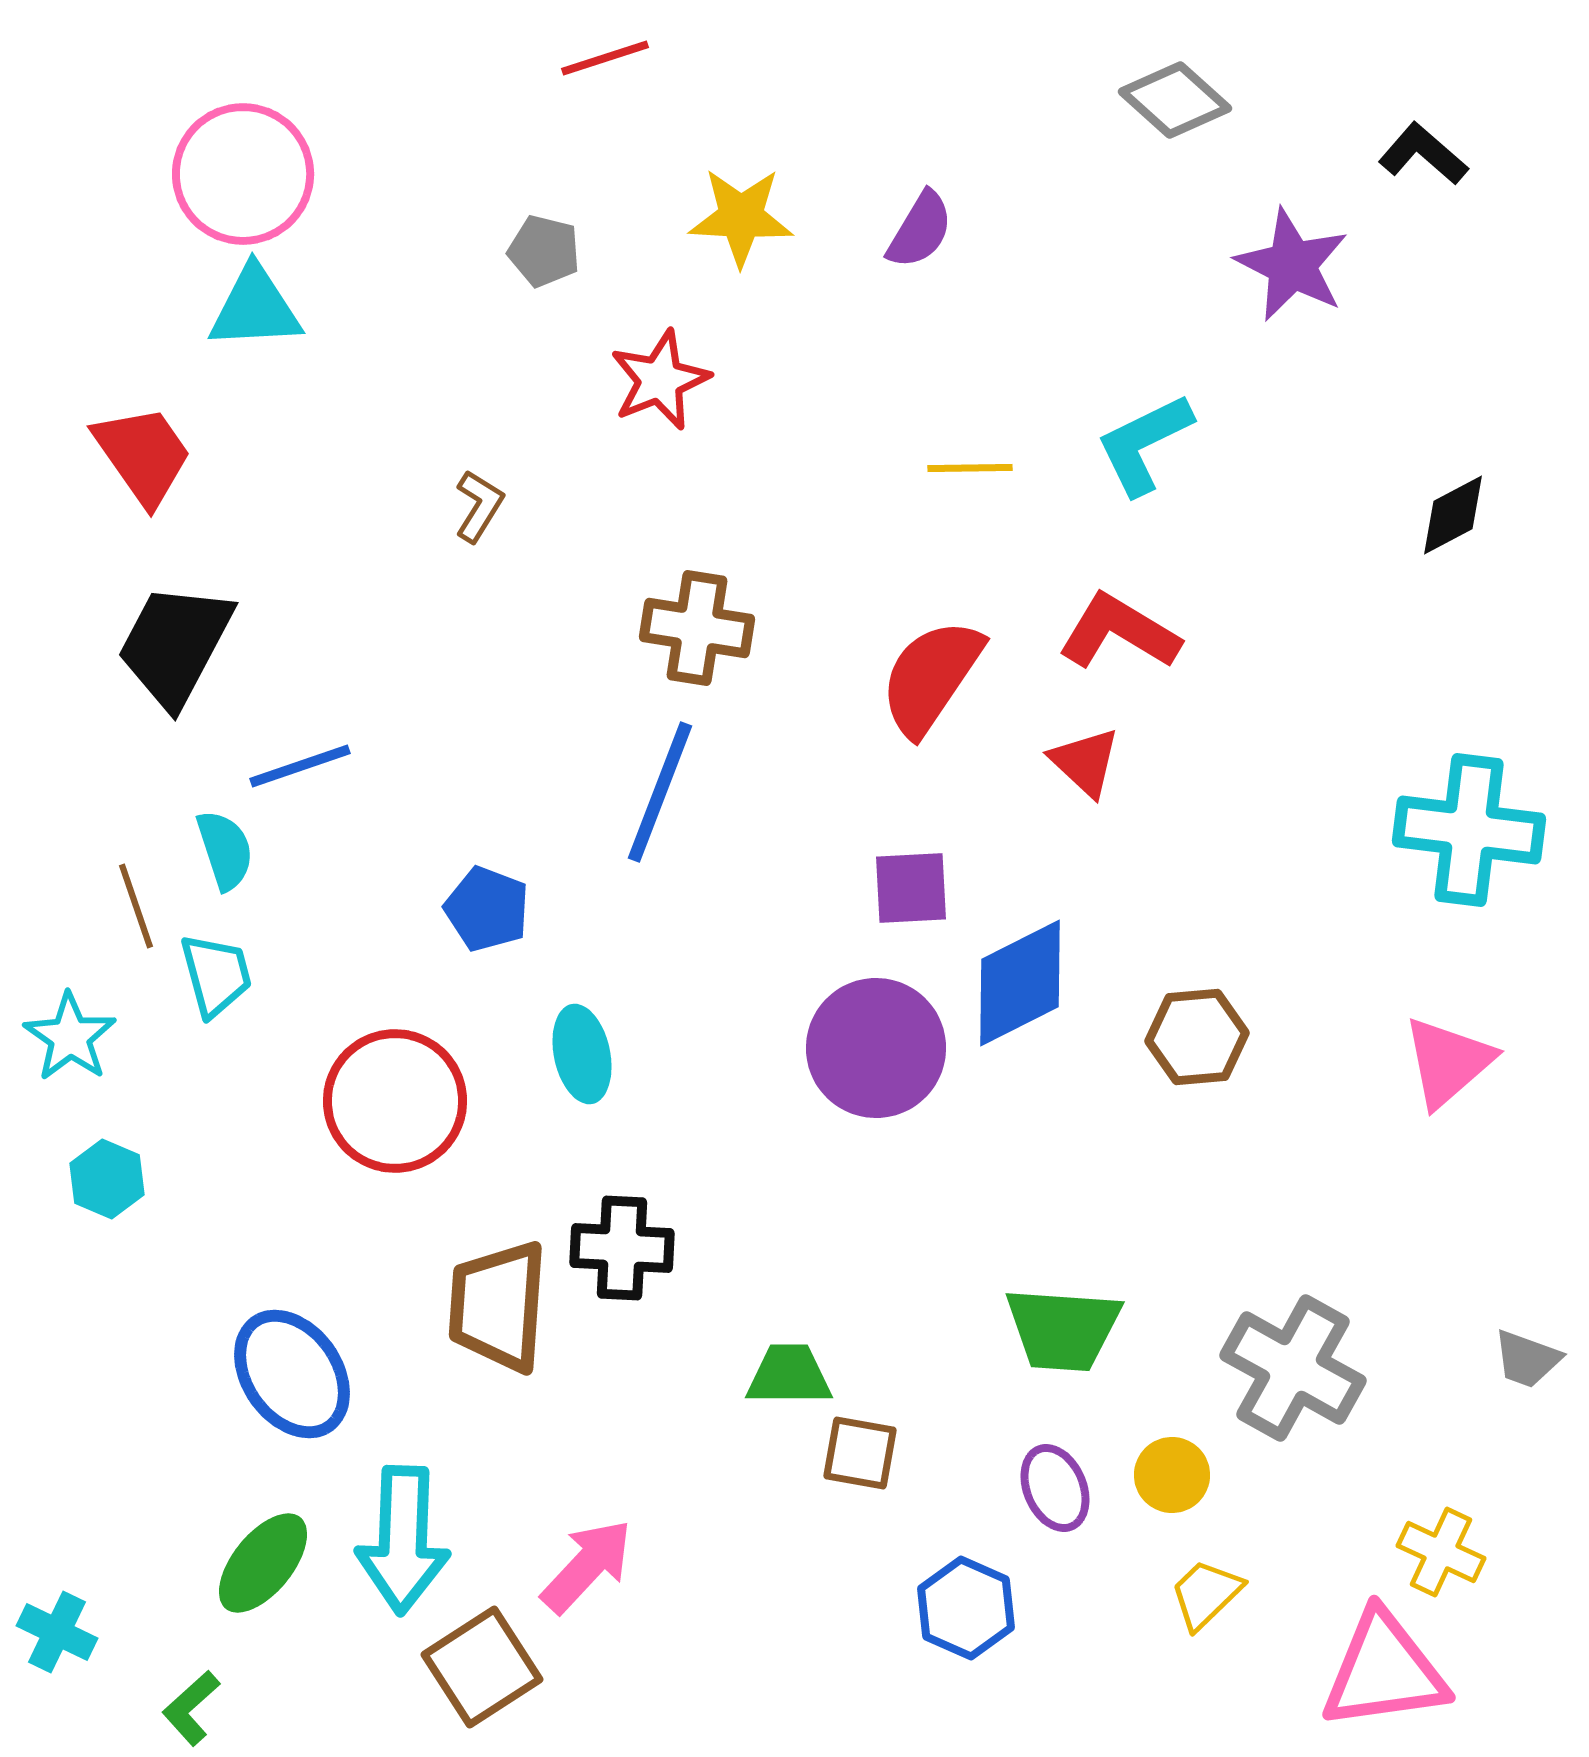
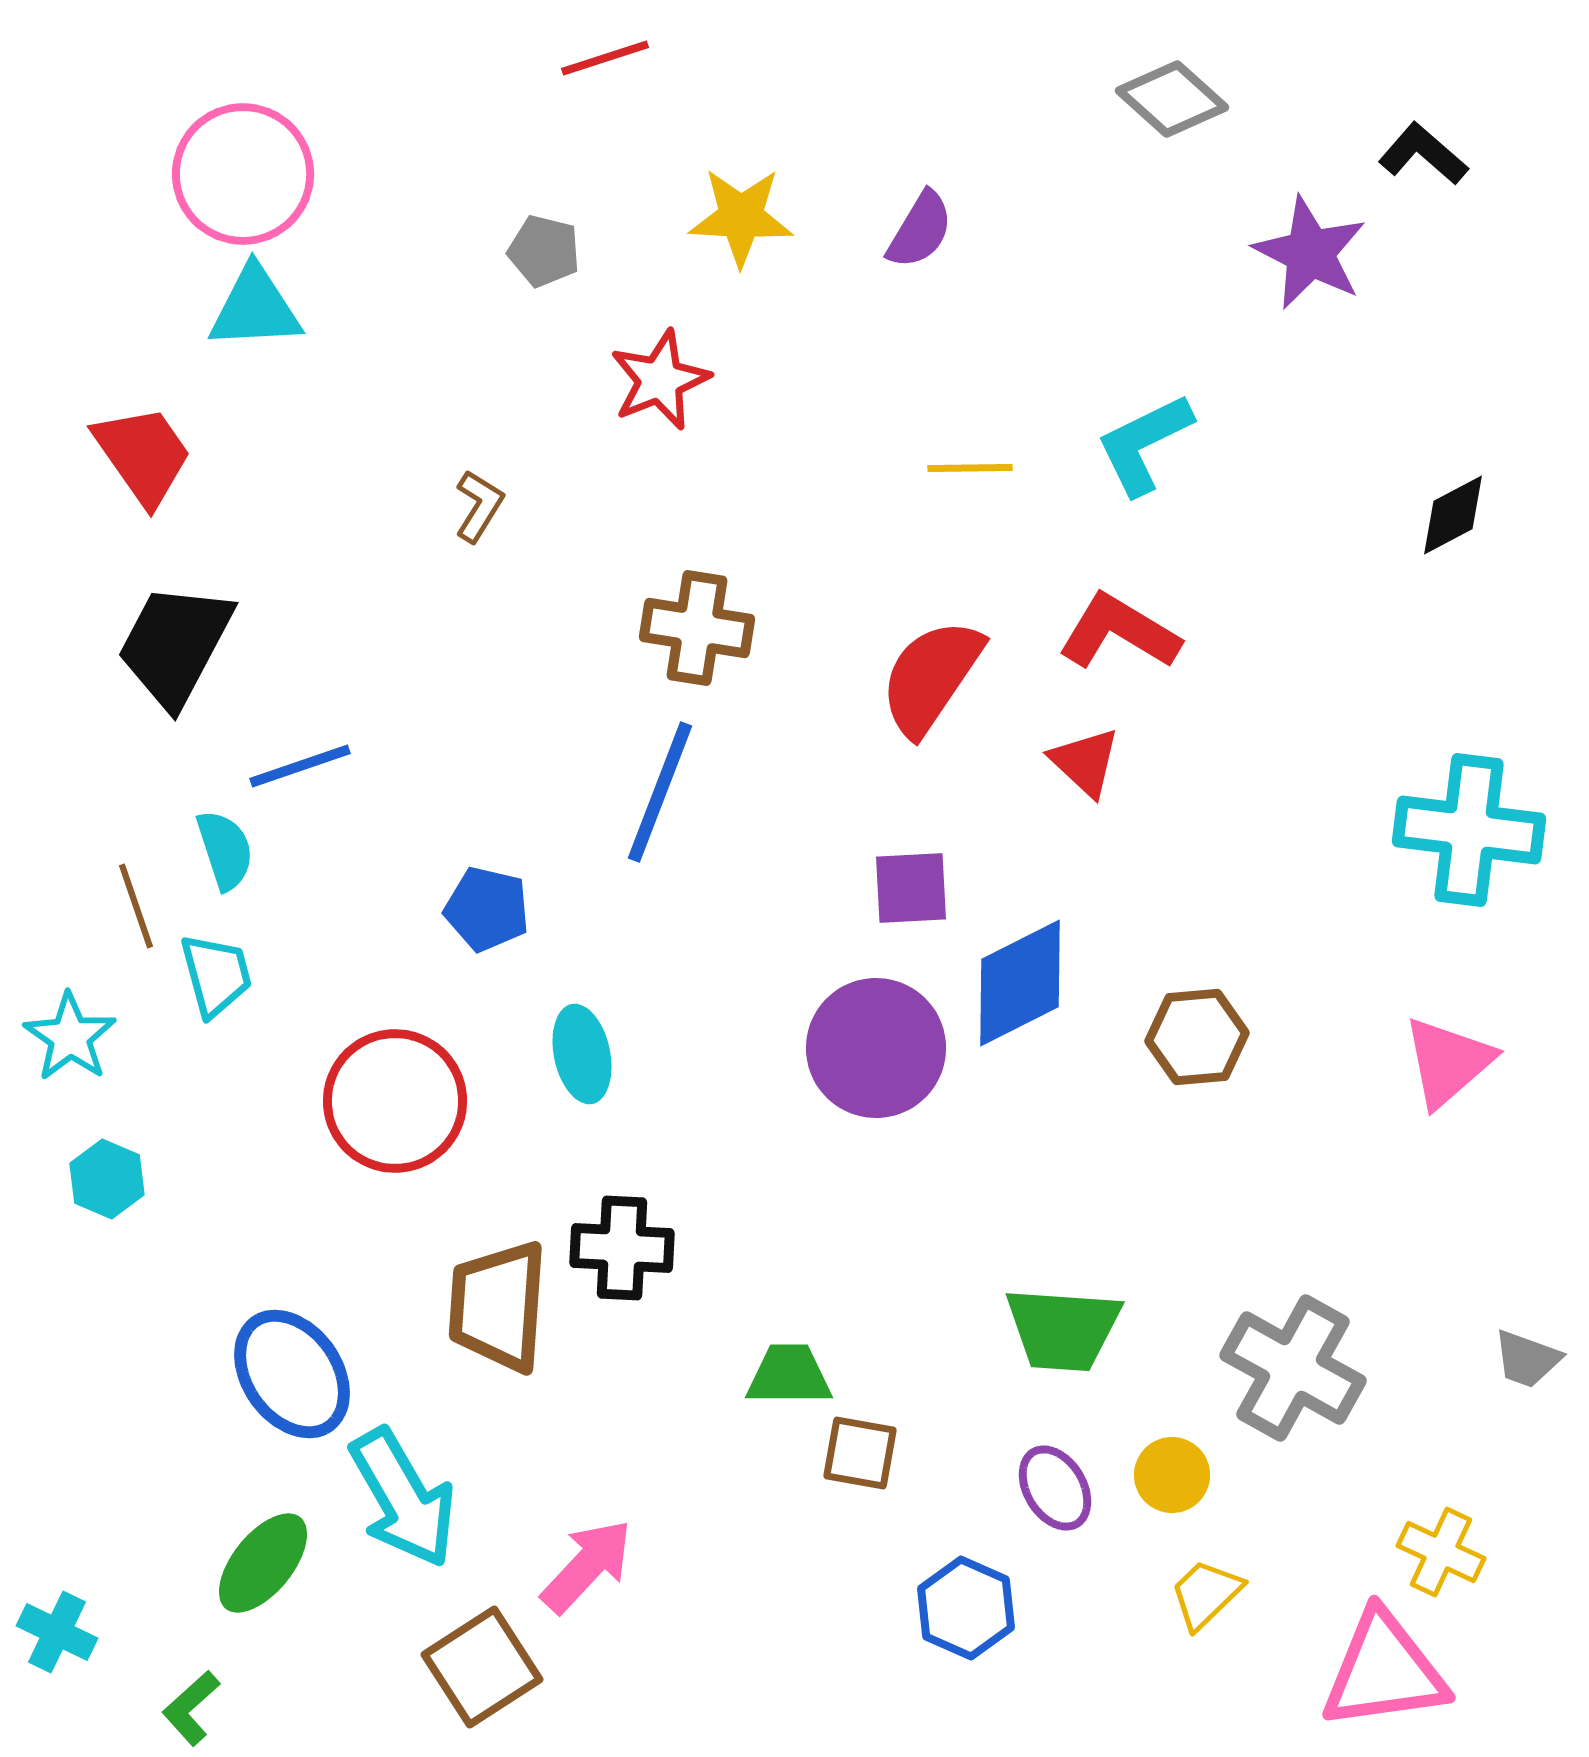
gray diamond at (1175, 100): moved 3 px left, 1 px up
purple star at (1292, 265): moved 18 px right, 12 px up
blue pentagon at (487, 909): rotated 8 degrees counterclockwise
purple ellipse at (1055, 1488): rotated 8 degrees counterclockwise
cyan arrow at (403, 1540): moved 42 px up; rotated 32 degrees counterclockwise
